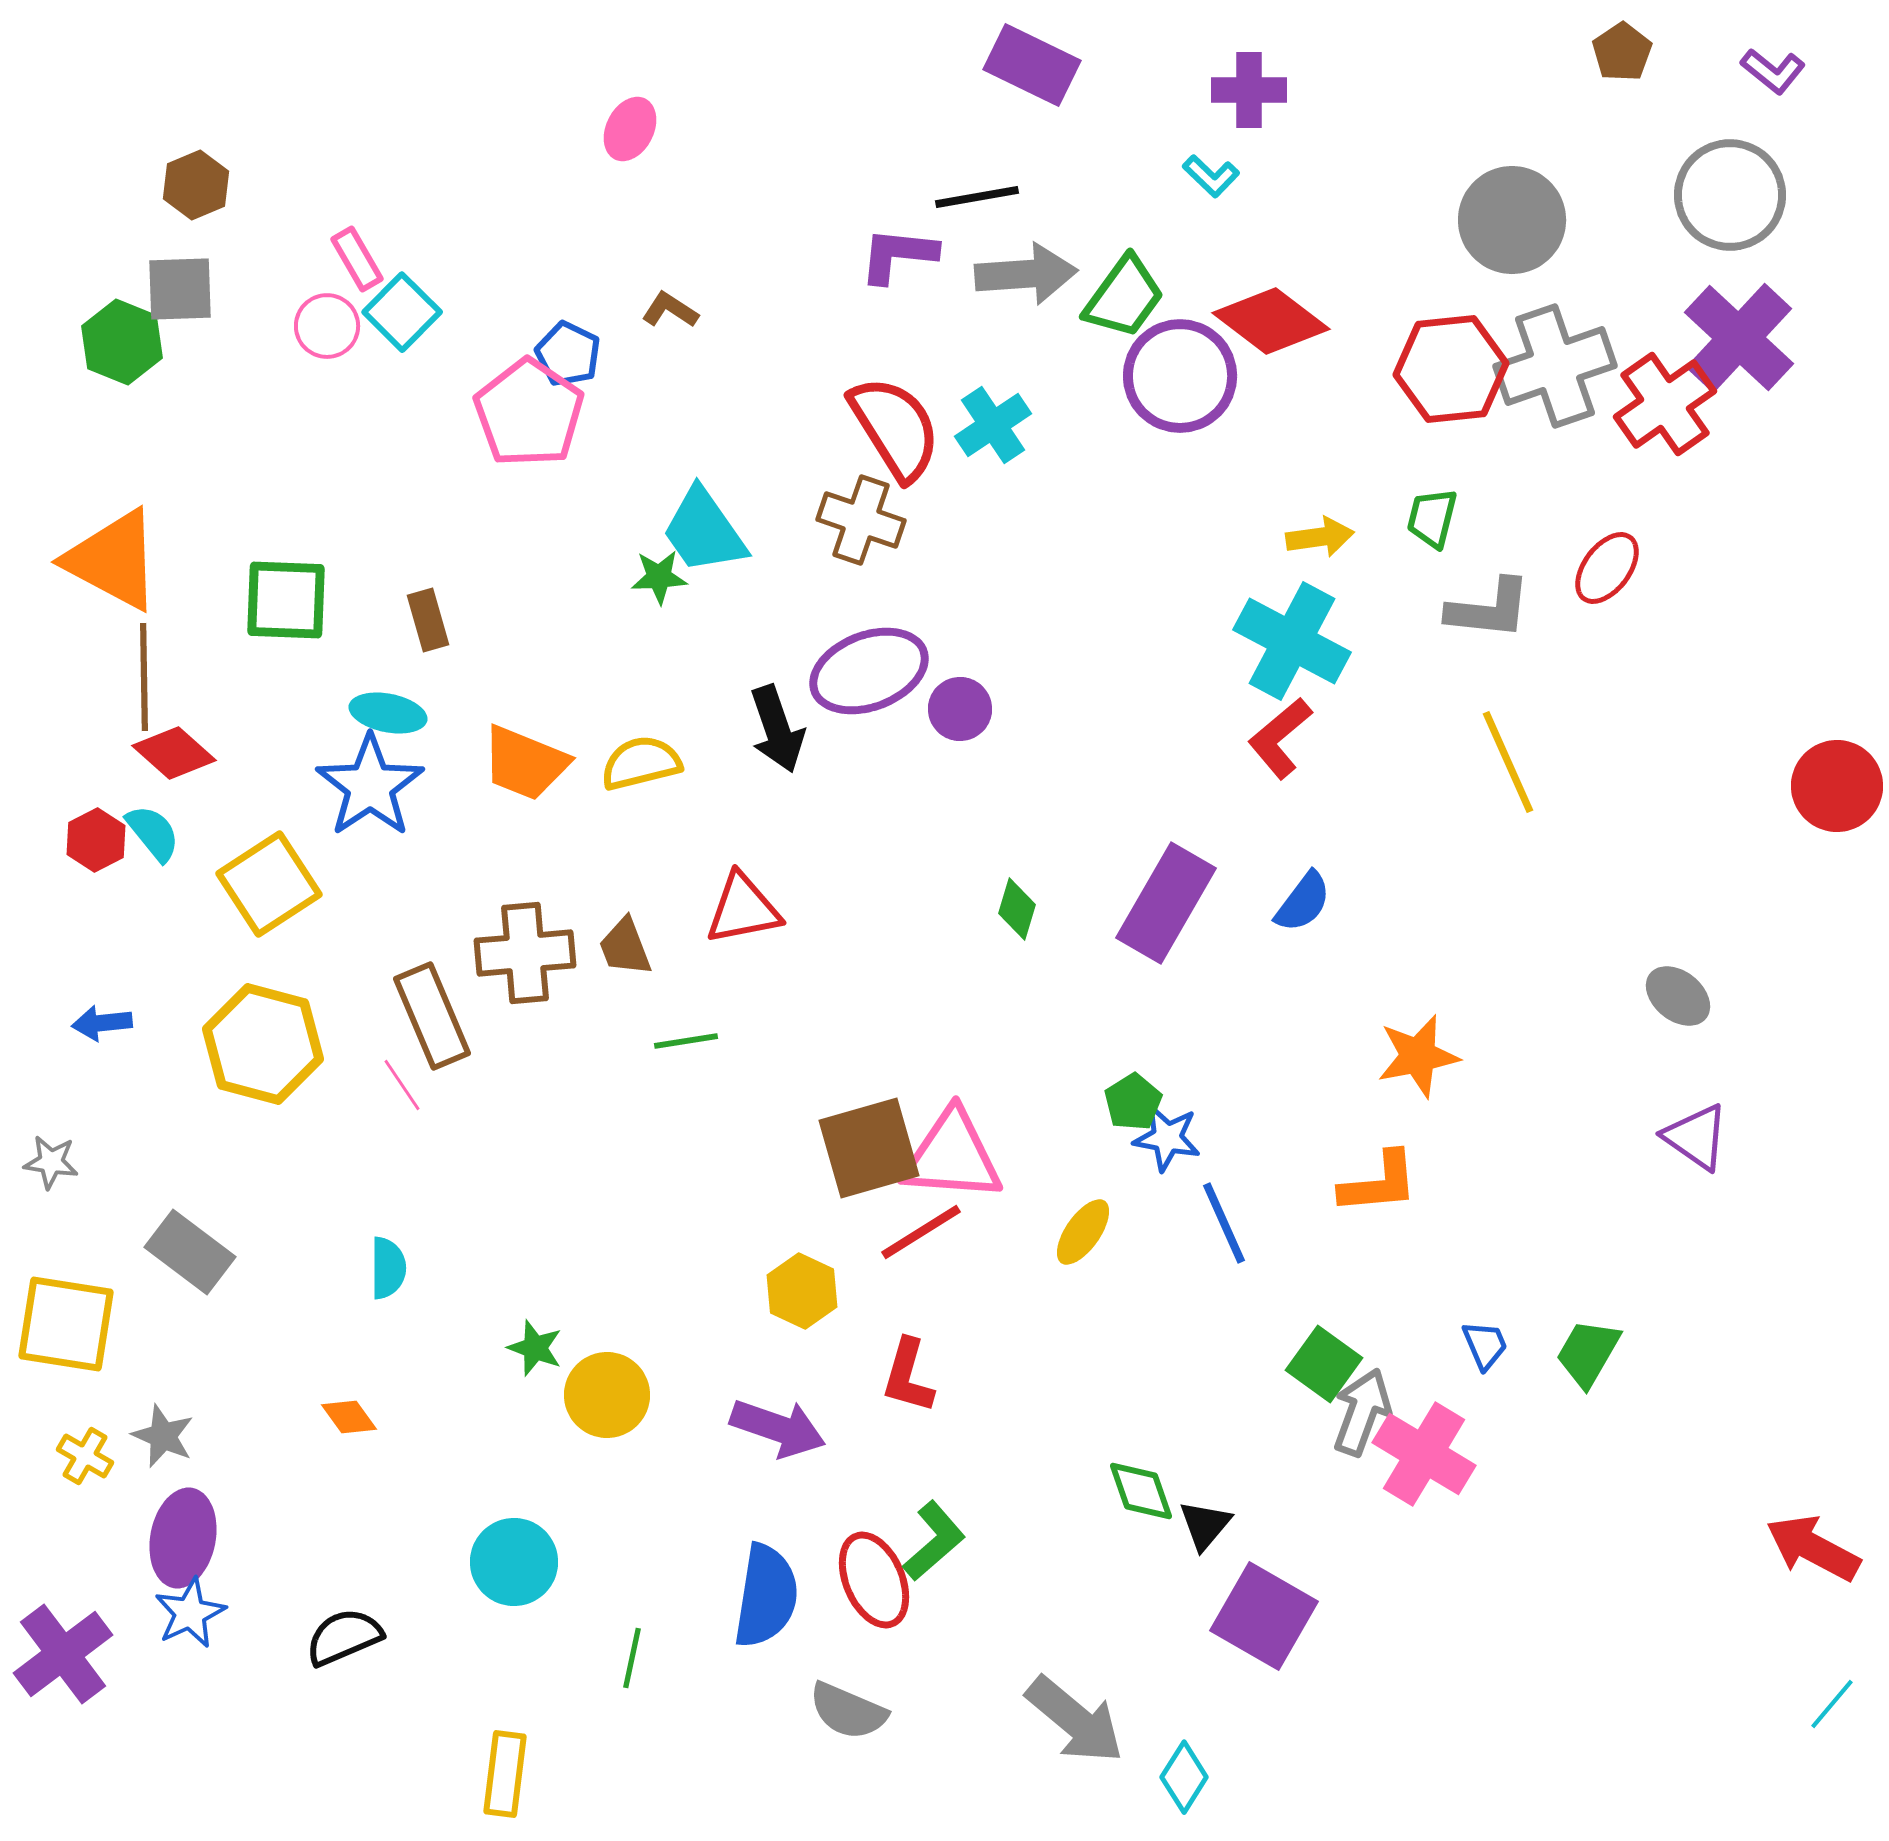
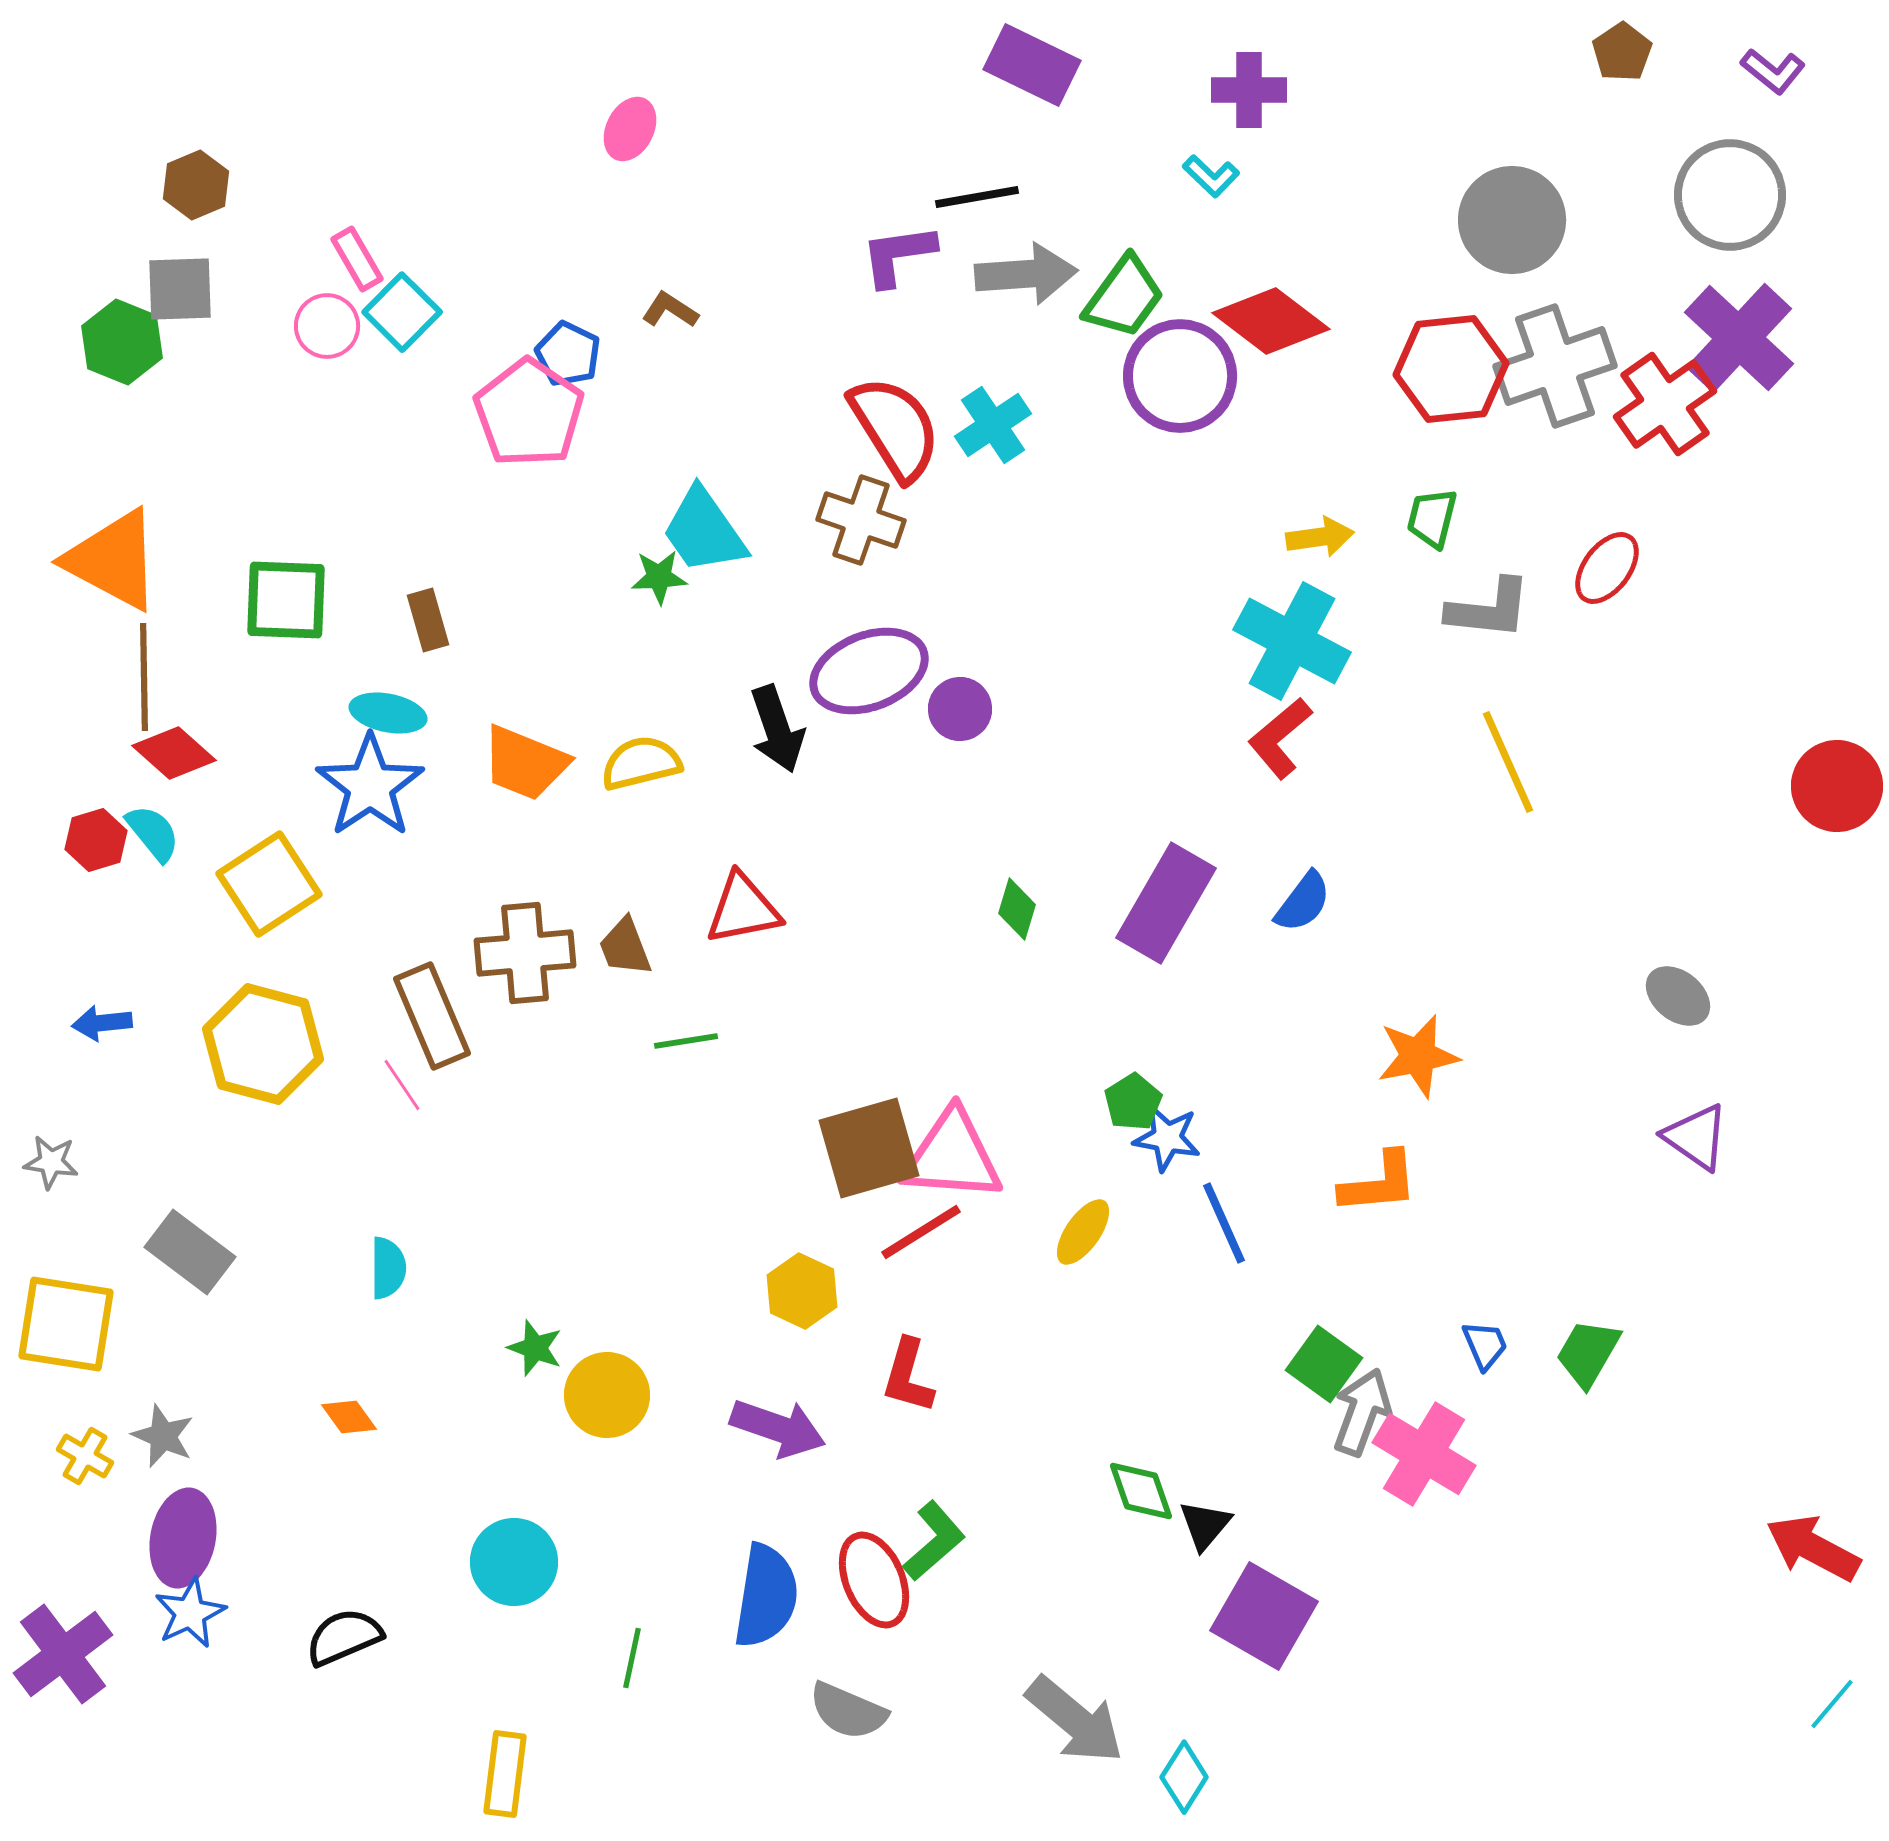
purple L-shape at (898, 255): rotated 14 degrees counterclockwise
red hexagon at (96, 840): rotated 10 degrees clockwise
